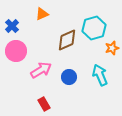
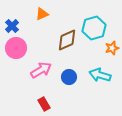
pink circle: moved 3 px up
cyan arrow: rotated 50 degrees counterclockwise
